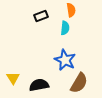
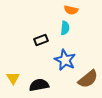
orange semicircle: rotated 112 degrees clockwise
black rectangle: moved 24 px down
brown semicircle: moved 9 px right, 4 px up; rotated 20 degrees clockwise
